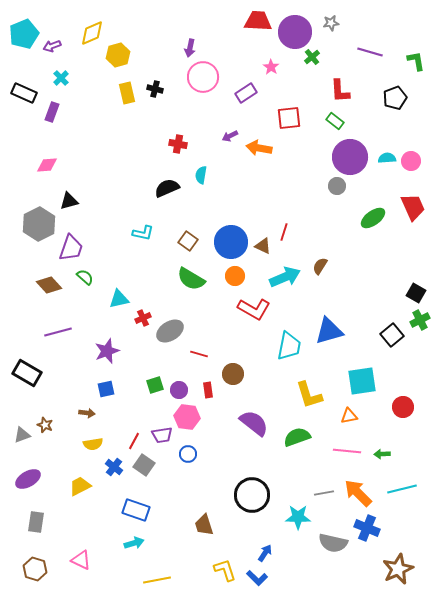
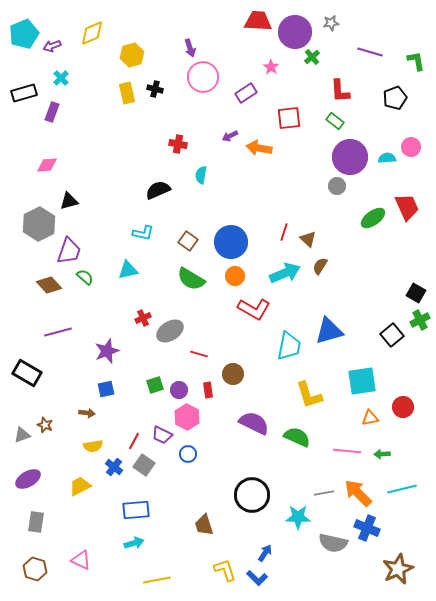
purple arrow at (190, 48): rotated 30 degrees counterclockwise
yellow hexagon at (118, 55): moved 14 px right
black rectangle at (24, 93): rotated 40 degrees counterclockwise
pink circle at (411, 161): moved 14 px up
black semicircle at (167, 188): moved 9 px left, 2 px down
red trapezoid at (413, 207): moved 6 px left
brown triangle at (263, 246): moved 45 px right, 7 px up; rotated 18 degrees clockwise
purple trapezoid at (71, 248): moved 2 px left, 3 px down
cyan arrow at (285, 277): moved 4 px up
cyan triangle at (119, 299): moved 9 px right, 29 px up
orange triangle at (349, 416): moved 21 px right, 2 px down
pink hexagon at (187, 417): rotated 20 degrees clockwise
purple semicircle at (254, 423): rotated 12 degrees counterclockwise
purple trapezoid at (162, 435): rotated 35 degrees clockwise
green semicircle at (297, 437): rotated 44 degrees clockwise
yellow semicircle at (93, 444): moved 2 px down
blue rectangle at (136, 510): rotated 24 degrees counterclockwise
